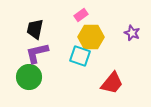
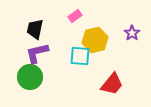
pink rectangle: moved 6 px left, 1 px down
purple star: rotated 14 degrees clockwise
yellow hexagon: moved 4 px right, 3 px down; rotated 15 degrees counterclockwise
cyan square: rotated 15 degrees counterclockwise
green circle: moved 1 px right
red trapezoid: moved 1 px down
